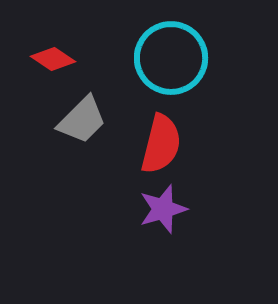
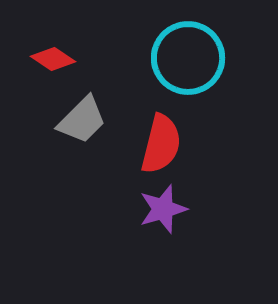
cyan circle: moved 17 px right
